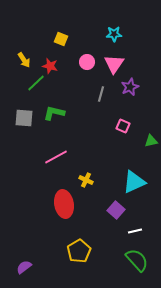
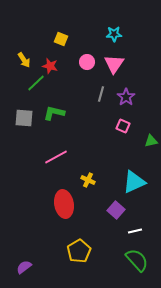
purple star: moved 4 px left, 10 px down; rotated 12 degrees counterclockwise
yellow cross: moved 2 px right
